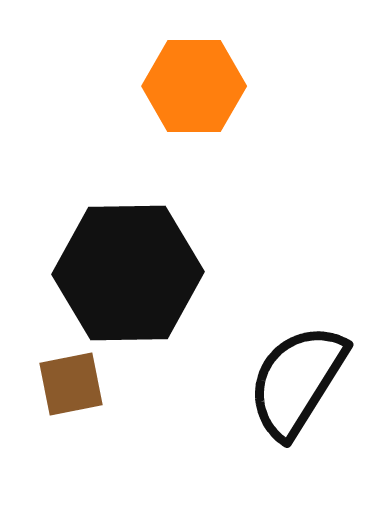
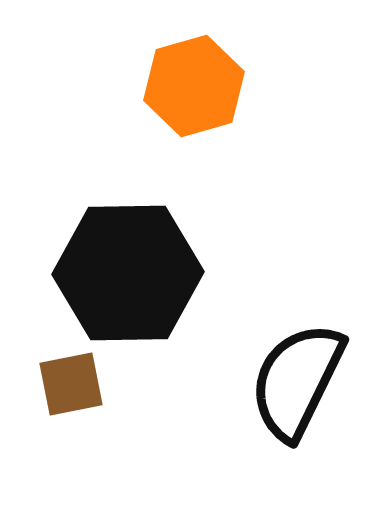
orange hexagon: rotated 16 degrees counterclockwise
black semicircle: rotated 6 degrees counterclockwise
